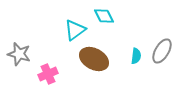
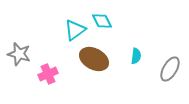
cyan diamond: moved 2 px left, 5 px down
gray ellipse: moved 8 px right, 18 px down
